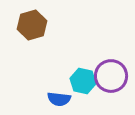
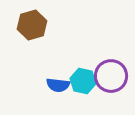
blue semicircle: moved 1 px left, 14 px up
